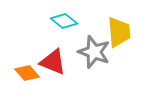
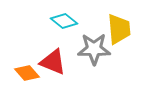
yellow trapezoid: moved 3 px up
gray star: moved 3 px up; rotated 20 degrees counterclockwise
